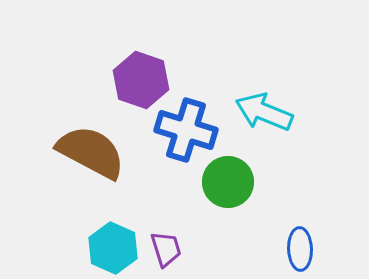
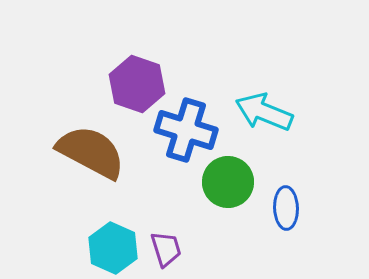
purple hexagon: moved 4 px left, 4 px down
blue ellipse: moved 14 px left, 41 px up
